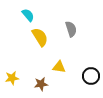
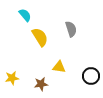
cyan semicircle: moved 3 px left
